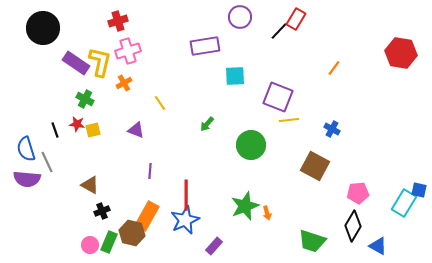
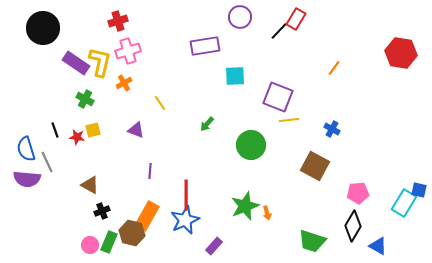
red star at (77, 124): moved 13 px down
